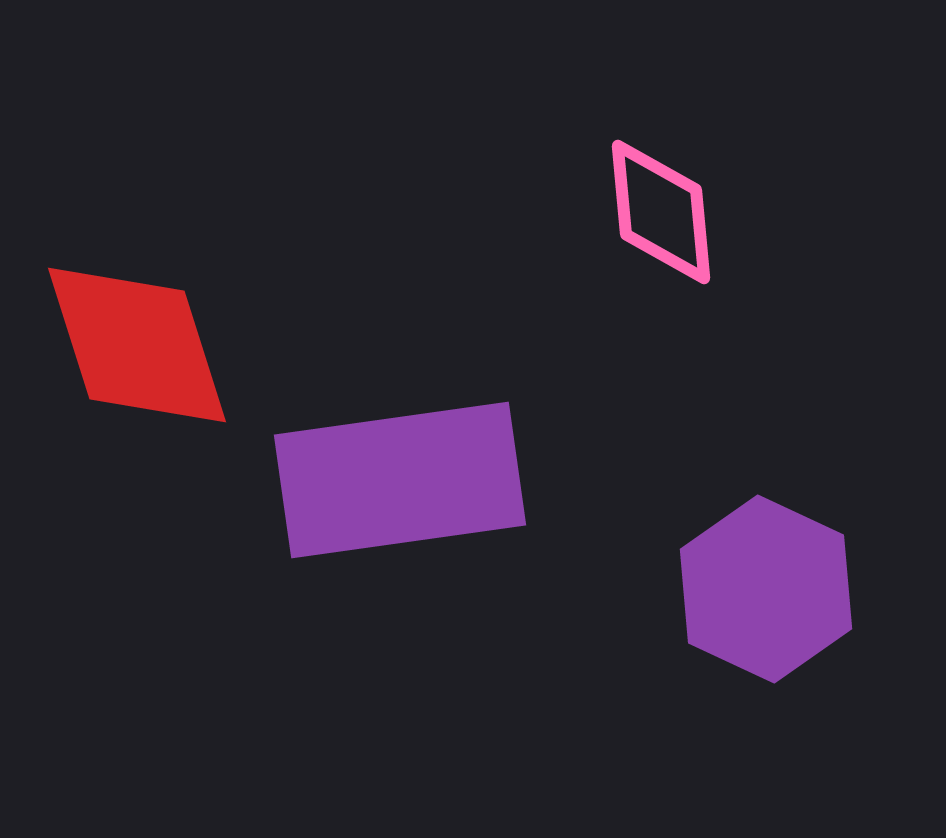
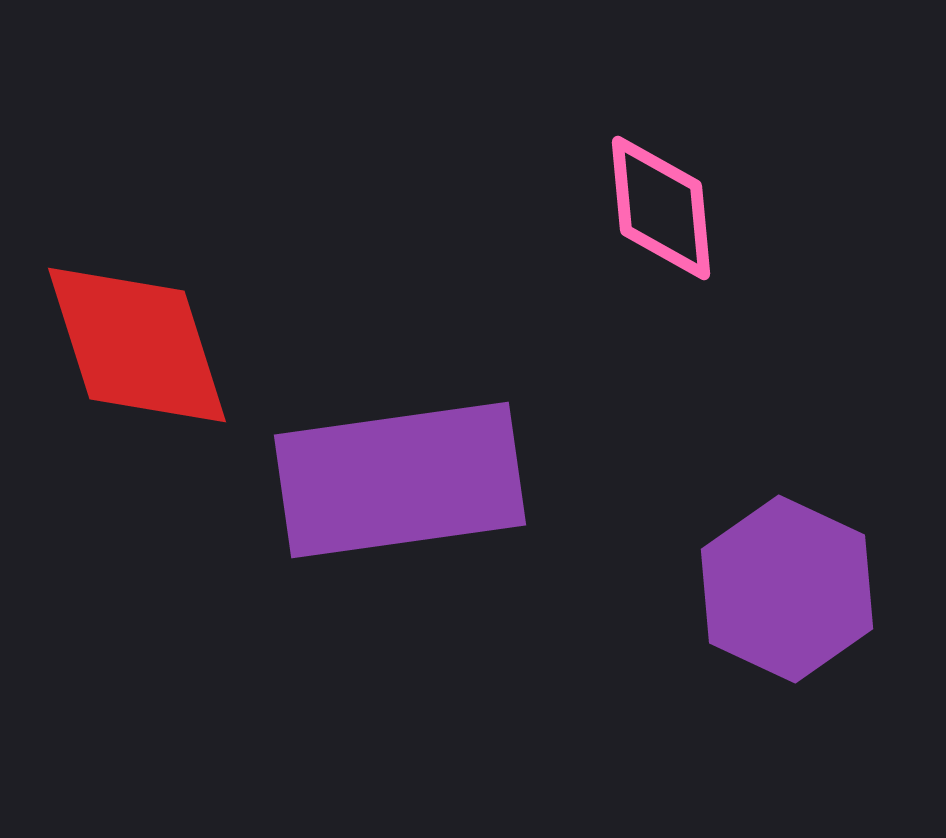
pink diamond: moved 4 px up
purple hexagon: moved 21 px right
